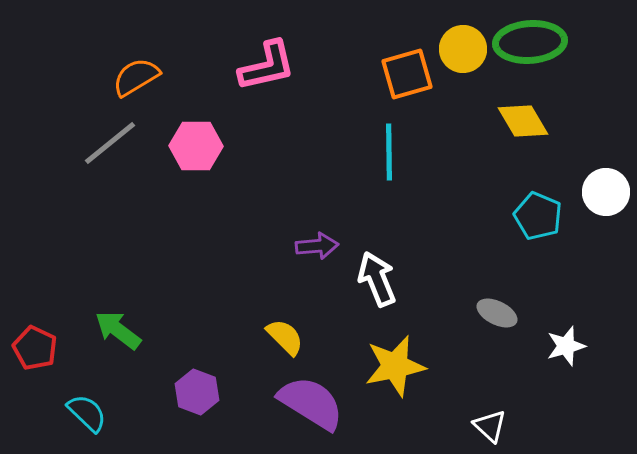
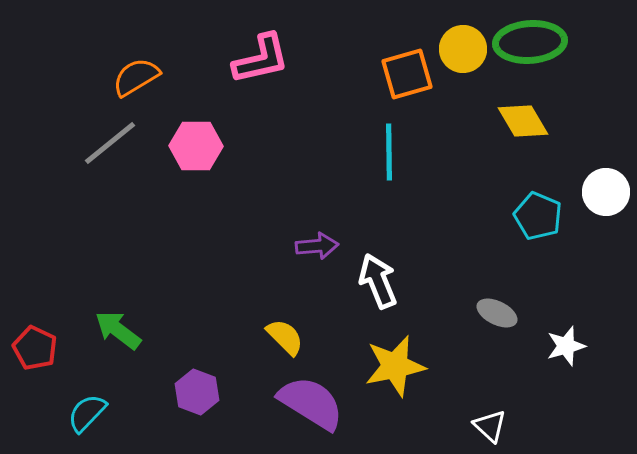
pink L-shape: moved 6 px left, 7 px up
white arrow: moved 1 px right, 2 px down
cyan semicircle: rotated 90 degrees counterclockwise
